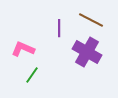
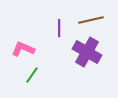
brown line: rotated 40 degrees counterclockwise
